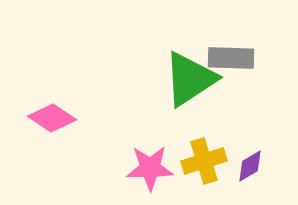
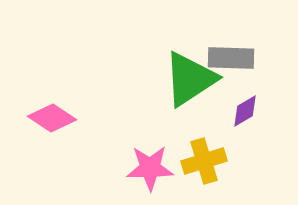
purple diamond: moved 5 px left, 55 px up
